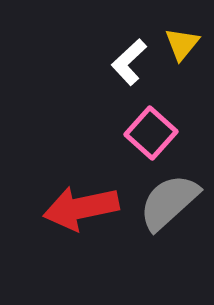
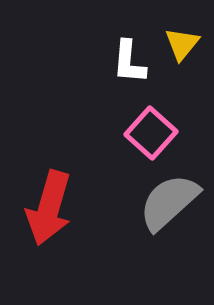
white L-shape: rotated 42 degrees counterclockwise
red arrow: moved 32 px left; rotated 62 degrees counterclockwise
